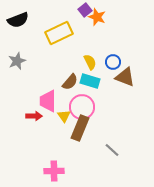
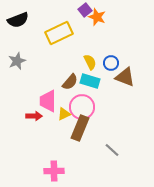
blue circle: moved 2 px left, 1 px down
yellow triangle: moved 2 px up; rotated 40 degrees clockwise
